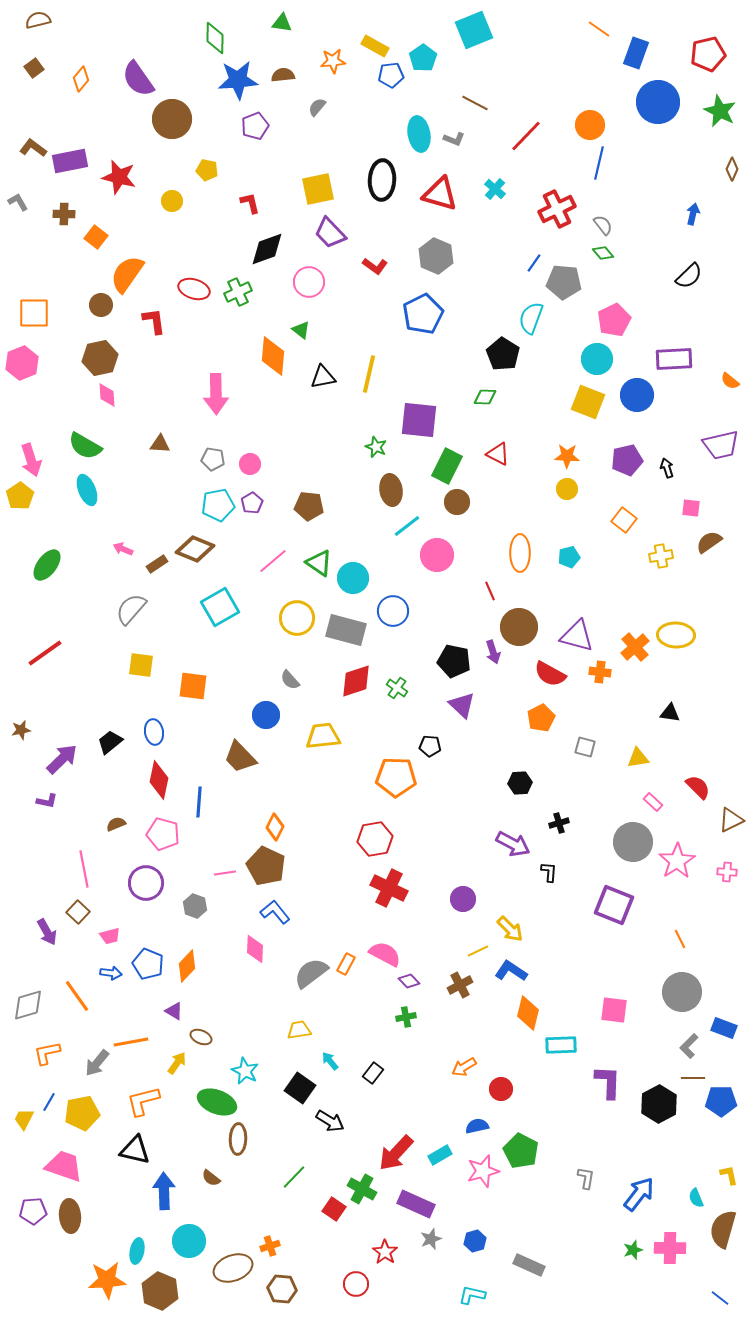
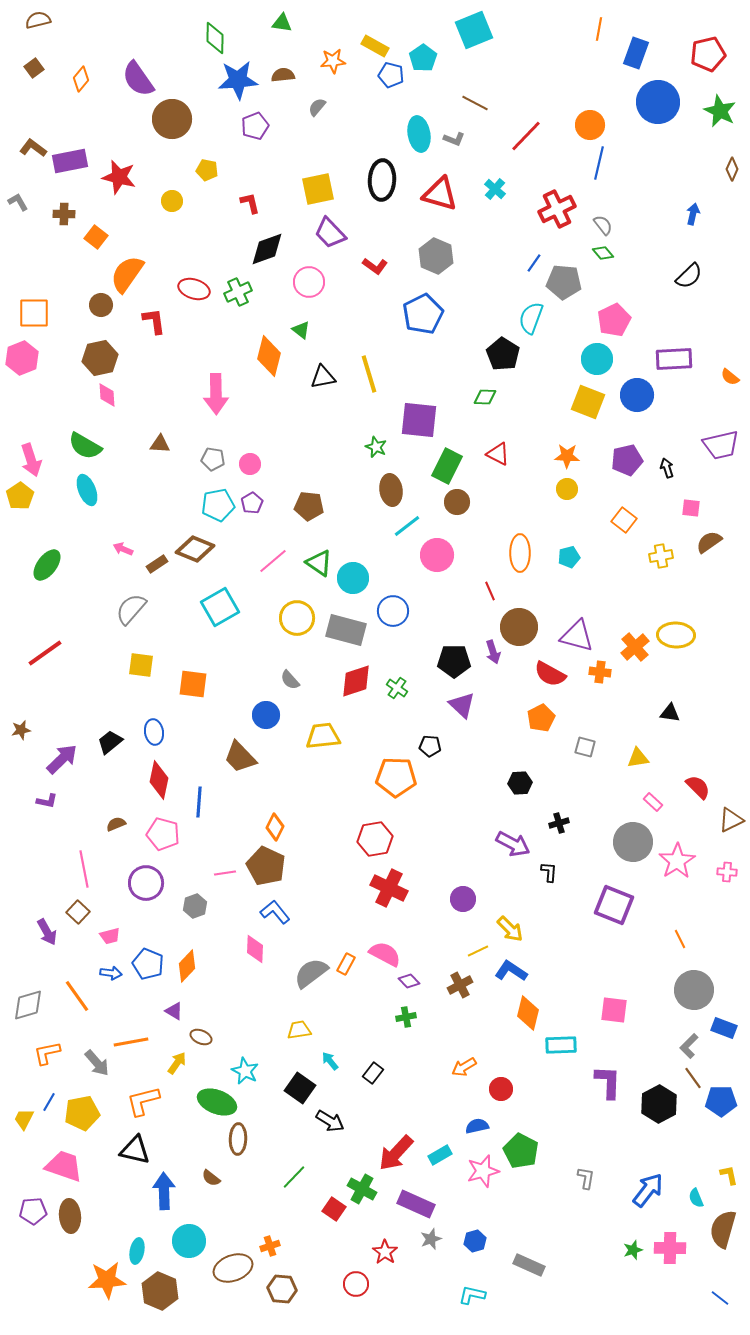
orange line at (599, 29): rotated 65 degrees clockwise
blue pentagon at (391, 75): rotated 20 degrees clockwise
orange diamond at (273, 356): moved 4 px left; rotated 9 degrees clockwise
pink hexagon at (22, 363): moved 5 px up
yellow line at (369, 374): rotated 30 degrees counterclockwise
orange semicircle at (730, 381): moved 4 px up
black pentagon at (454, 661): rotated 12 degrees counterclockwise
orange square at (193, 686): moved 2 px up
gray hexagon at (195, 906): rotated 20 degrees clockwise
gray circle at (682, 992): moved 12 px right, 2 px up
gray arrow at (97, 1063): rotated 80 degrees counterclockwise
brown line at (693, 1078): rotated 55 degrees clockwise
blue arrow at (639, 1194): moved 9 px right, 4 px up
